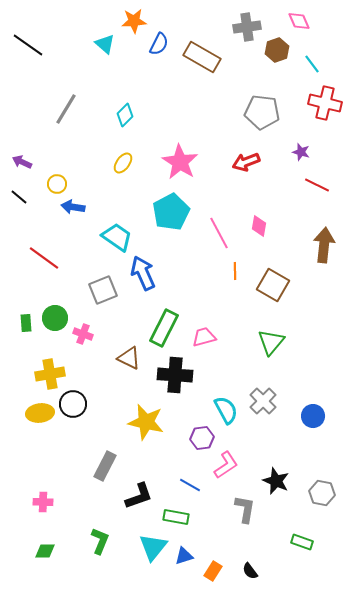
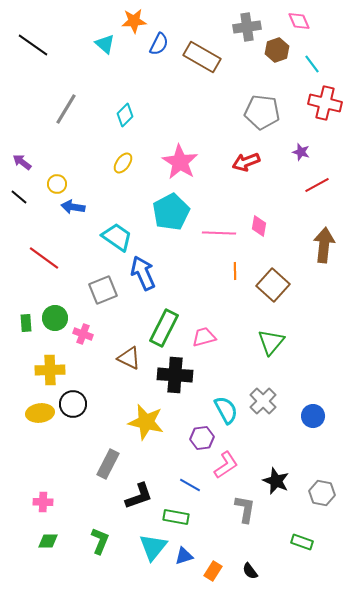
black line at (28, 45): moved 5 px right
purple arrow at (22, 162): rotated 12 degrees clockwise
red line at (317, 185): rotated 55 degrees counterclockwise
pink line at (219, 233): rotated 60 degrees counterclockwise
brown square at (273, 285): rotated 12 degrees clockwise
yellow cross at (50, 374): moved 4 px up; rotated 8 degrees clockwise
gray rectangle at (105, 466): moved 3 px right, 2 px up
green diamond at (45, 551): moved 3 px right, 10 px up
